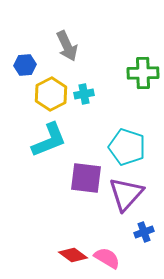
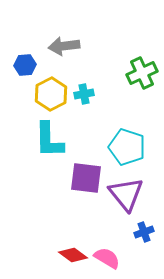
gray arrow: moved 3 px left; rotated 108 degrees clockwise
green cross: moved 1 px left; rotated 24 degrees counterclockwise
cyan L-shape: rotated 111 degrees clockwise
purple triangle: rotated 21 degrees counterclockwise
